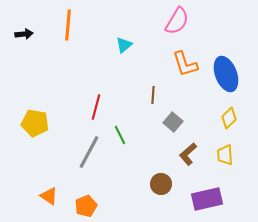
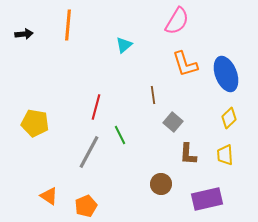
brown line: rotated 12 degrees counterclockwise
brown L-shape: rotated 45 degrees counterclockwise
